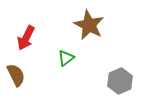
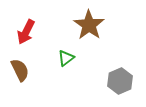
brown star: rotated 8 degrees clockwise
red arrow: moved 6 px up
brown semicircle: moved 4 px right, 5 px up
